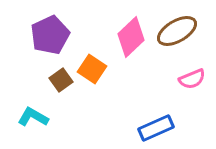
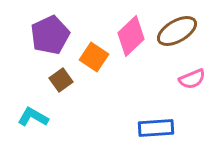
pink diamond: moved 1 px up
orange square: moved 2 px right, 12 px up
blue rectangle: rotated 20 degrees clockwise
